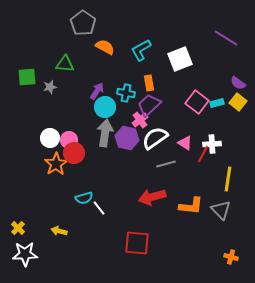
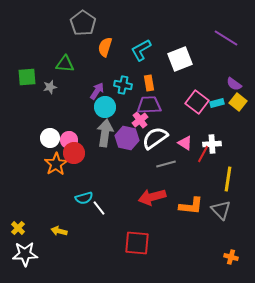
orange semicircle: rotated 102 degrees counterclockwise
purple semicircle: moved 4 px left, 1 px down
cyan cross: moved 3 px left, 8 px up
purple trapezoid: rotated 40 degrees clockwise
